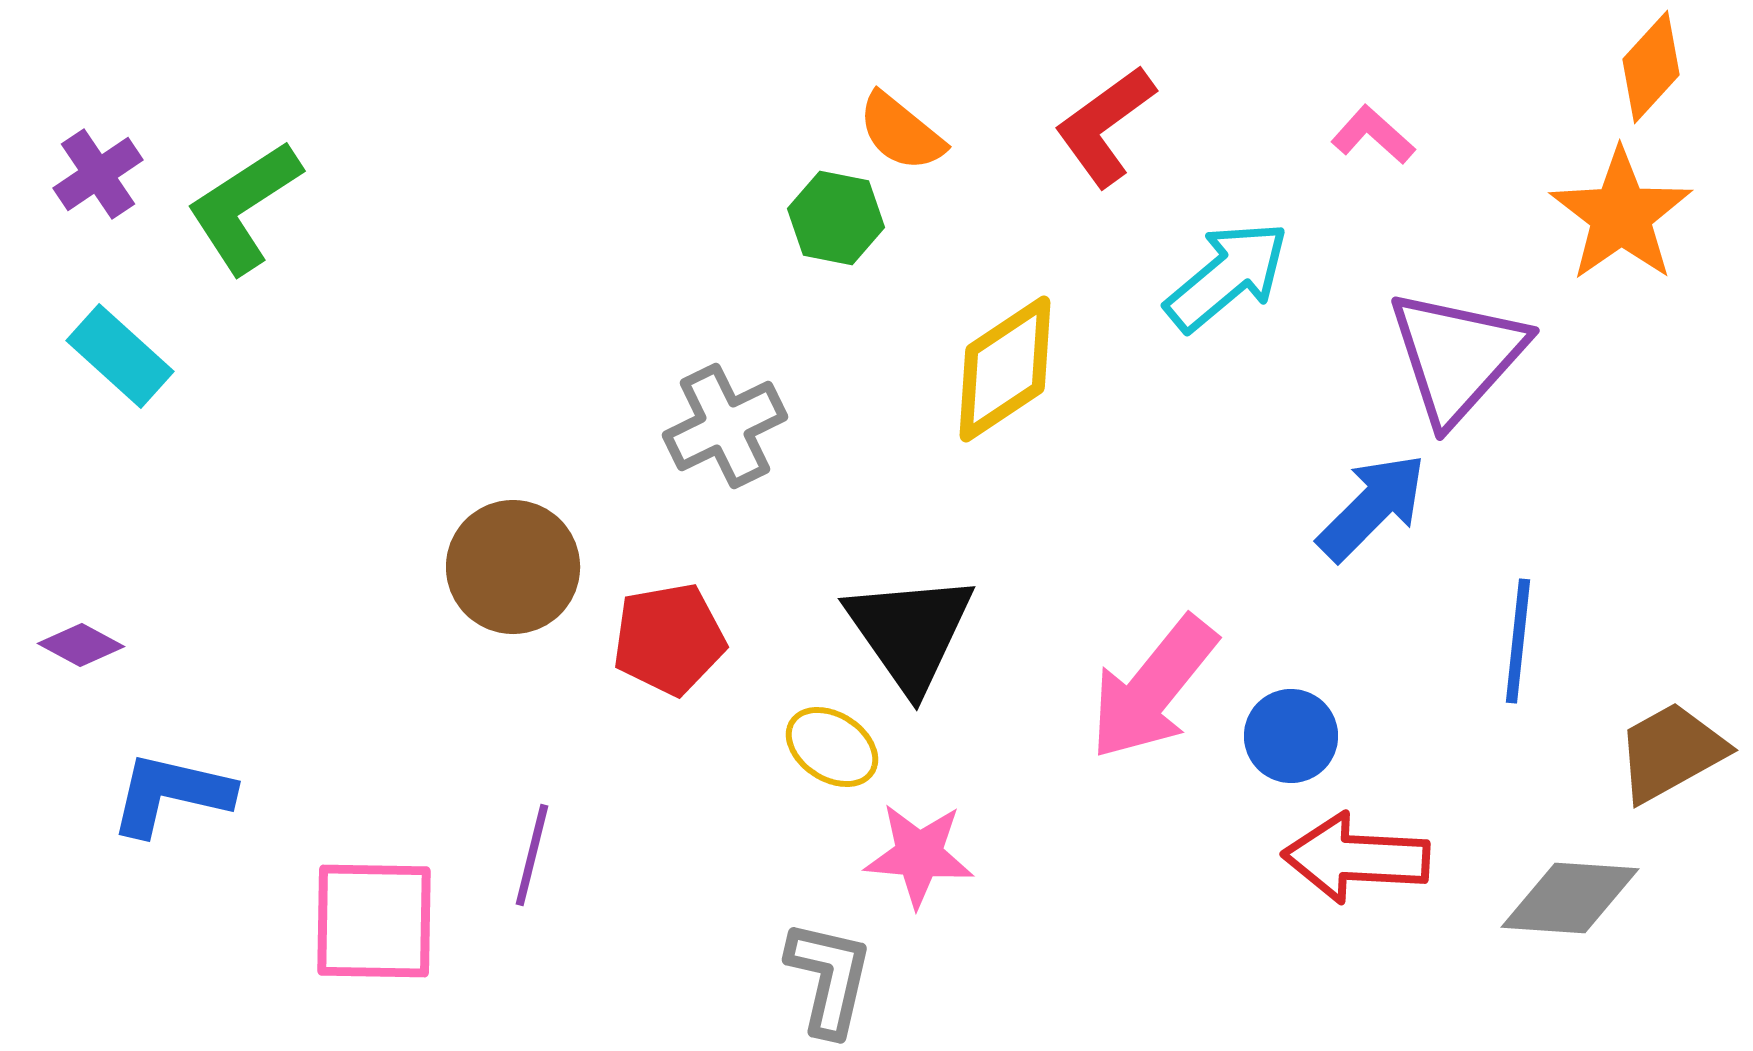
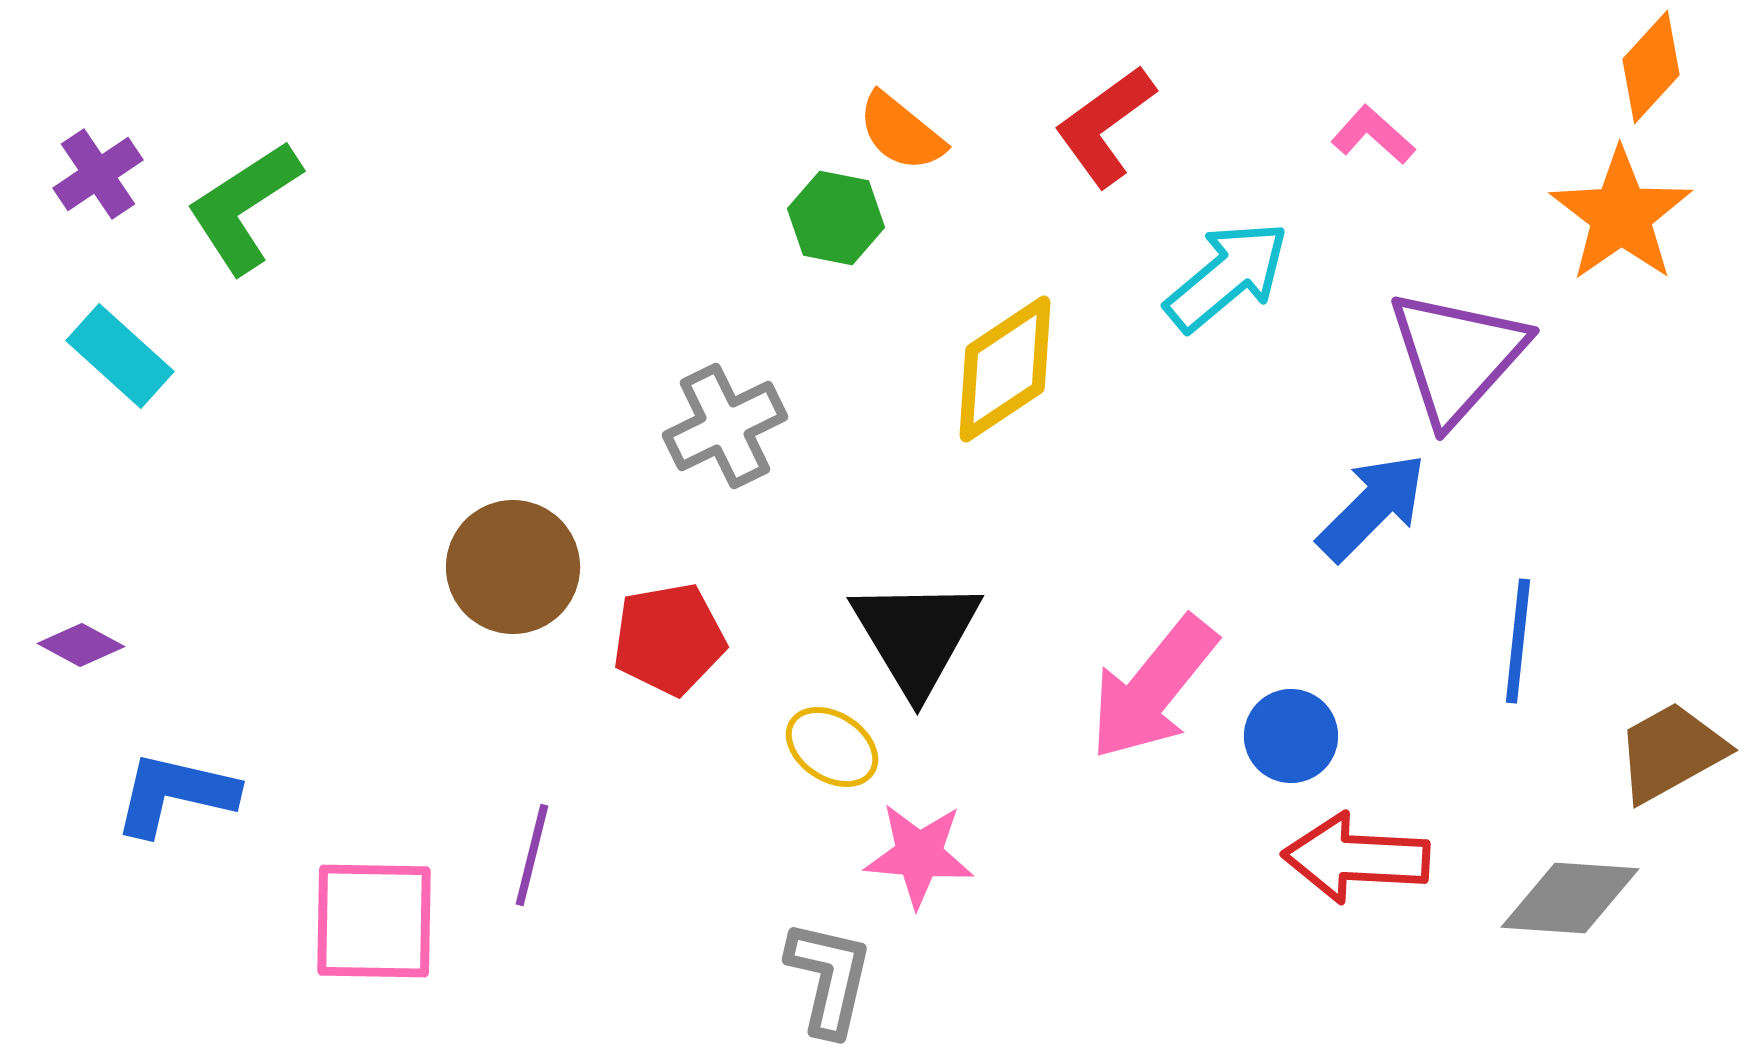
black triangle: moved 6 px right, 4 px down; rotated 4 degrees clockwise
blue L-shape: moved 4 px right
